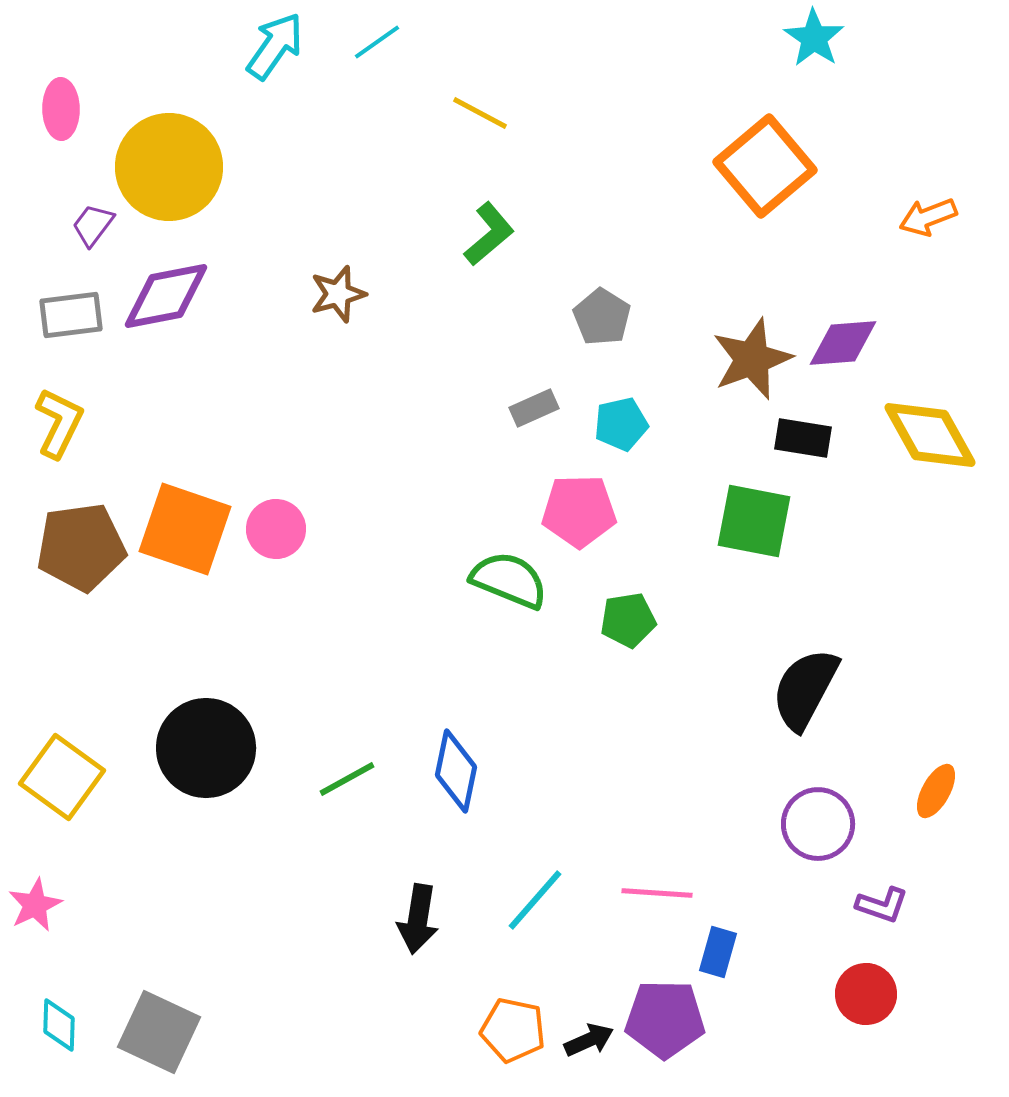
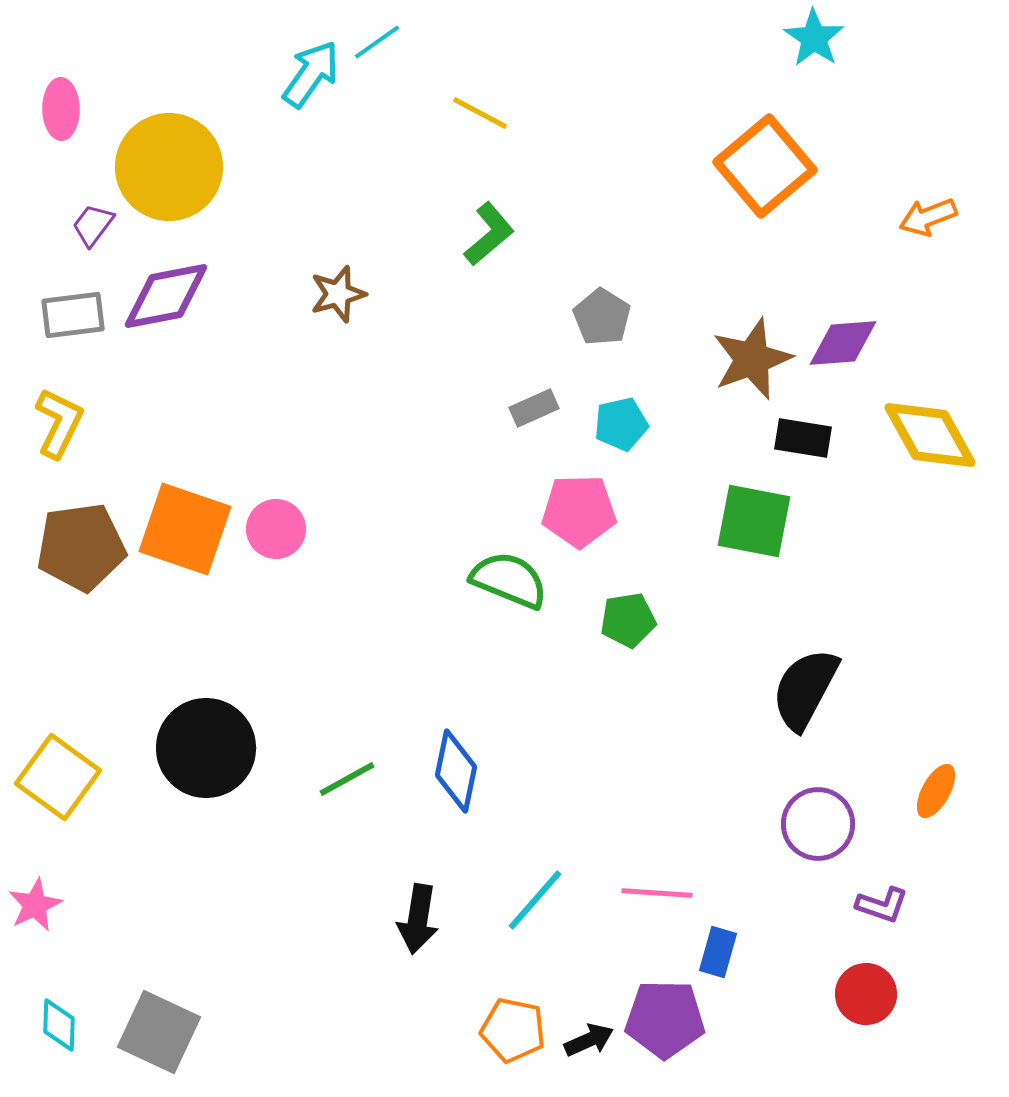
cyan arrow at (275, 46): moved 36 px right, 28 px down
gray rectangle at (71, 315): moved 2 px right
yellow square at (62, 777): moved 4 px left
